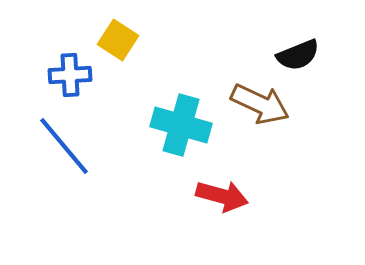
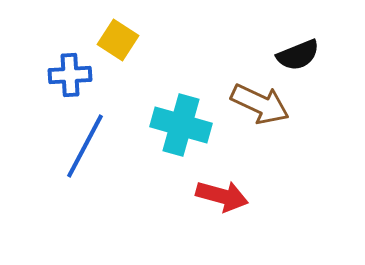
blue line: moved 21 px right; rotated 68 degrees clockwise
